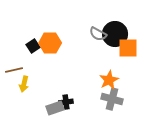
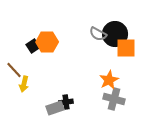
orange hexagon: moved 3 px left, 1 px up
orange square: moved 2 px left
brown line: rotated 60 degrees clockwise
gray cross: moved 2 px right
